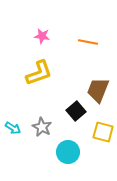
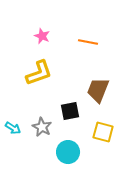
pink star: rotated 14 degrees clockwise
black square: moved 6 px left; rotated 30 degrees clockwise
